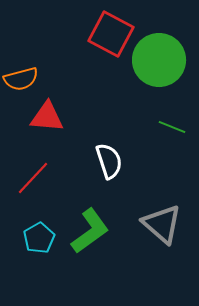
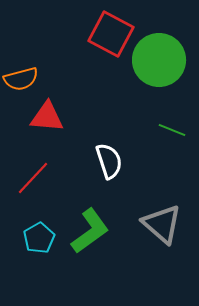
green line: moved 3 px down
